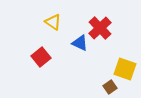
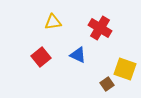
yellow triangle: rotated 42 degrees counterclockwise
red cross: rotated 15 degrees counterclockwise
blue triangle: moved 2 px left, 12 px down
brown square: moved 3 px left, 3 px up
